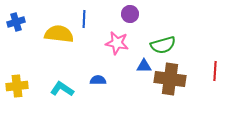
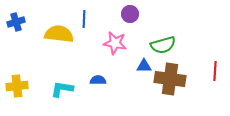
pink star: moved 2 px left
cyan L-shape: rotated 25 degrees counterclockwise
